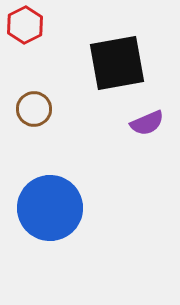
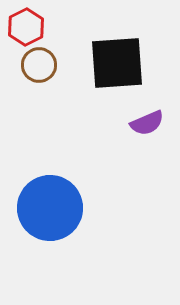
red hexagon: moved 1 px right, 2 px down
black square: rotated 6 degrees clockwise
brown circle: moved 5 px right, 44 px up
